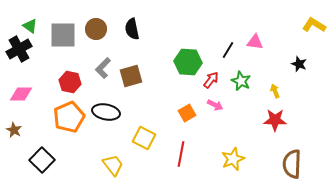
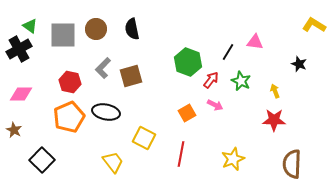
black line: moved 2 px down
green hexagon: rotated 16 degrees clockwise
red star: moved 1 px left
yellow trapezoid: moved 3 px up
